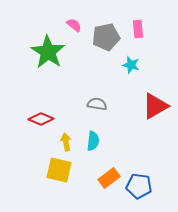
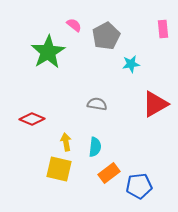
pink rectangle: moved 25 px right
gray pentagon: moved 1 px up; rotated 16 degrees counterclockwise
green star: rotated 8 degrees clockwise
cyan star: moved 1 px up; rotated 24 degrees counterclockwise
red triangle: moved 2 px up
red diamond: moved 9 px left
cyan semicircle: moved 2 px right, 6 px down
yellow square: moved 1 px up
orange rectangle: moved 5 px up
blue pentagon: rotated 15 degrees counterclockwise
